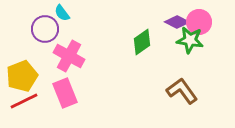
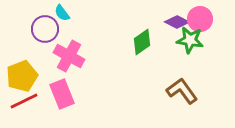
pink circle: moved 1 px right, 3 px up
pink rectangle: moved 3 px left, 1 px down
